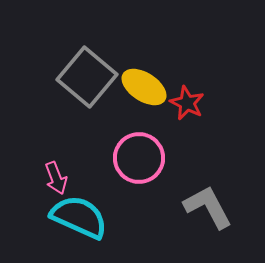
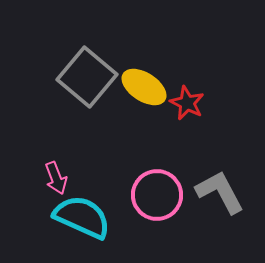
pink circle: moved 18 px right, 37 px down
gray L-shape: moved 12 px right, 15 px up
cyan semicircle: moved 3 px right
